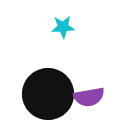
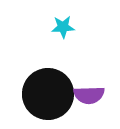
purple semicircle: moved 2 px up; rotated 8 degrees clockwise
